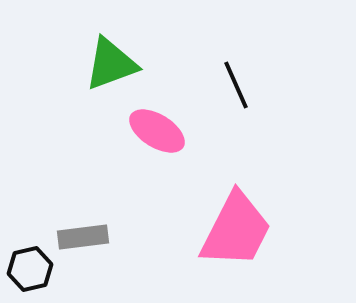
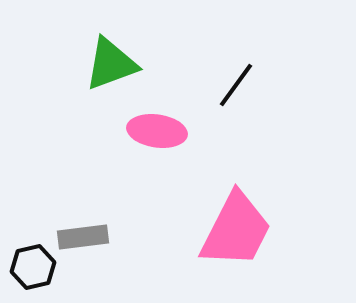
black line: rotated 60 degrees clockwise
pink ellipse: rotated 24 degrees counterclockwise
black hexagon: moved 3 px right, 2 px up
